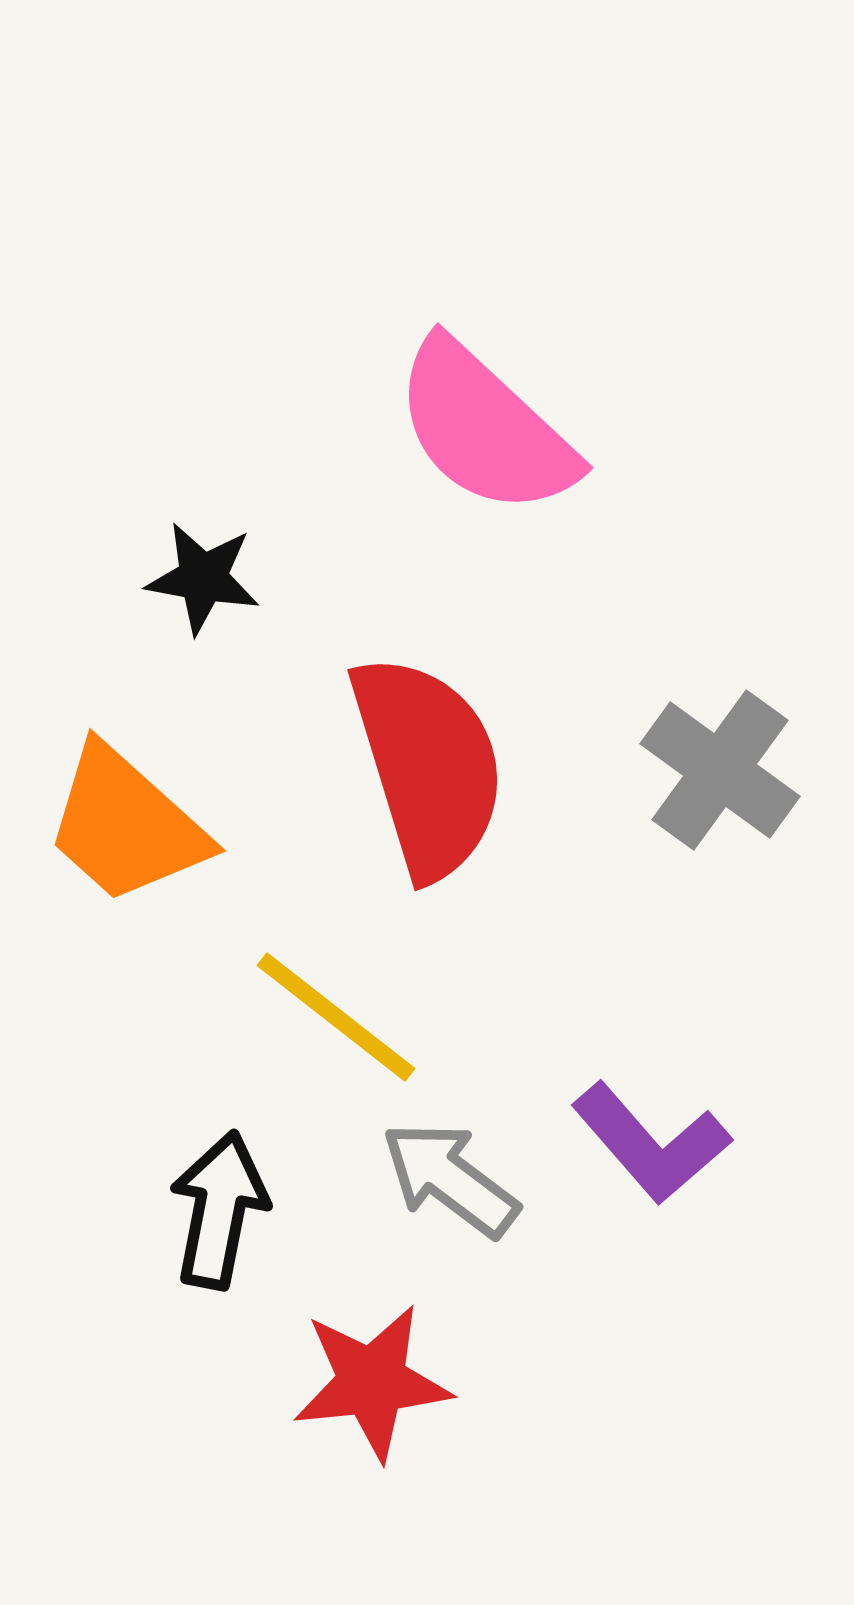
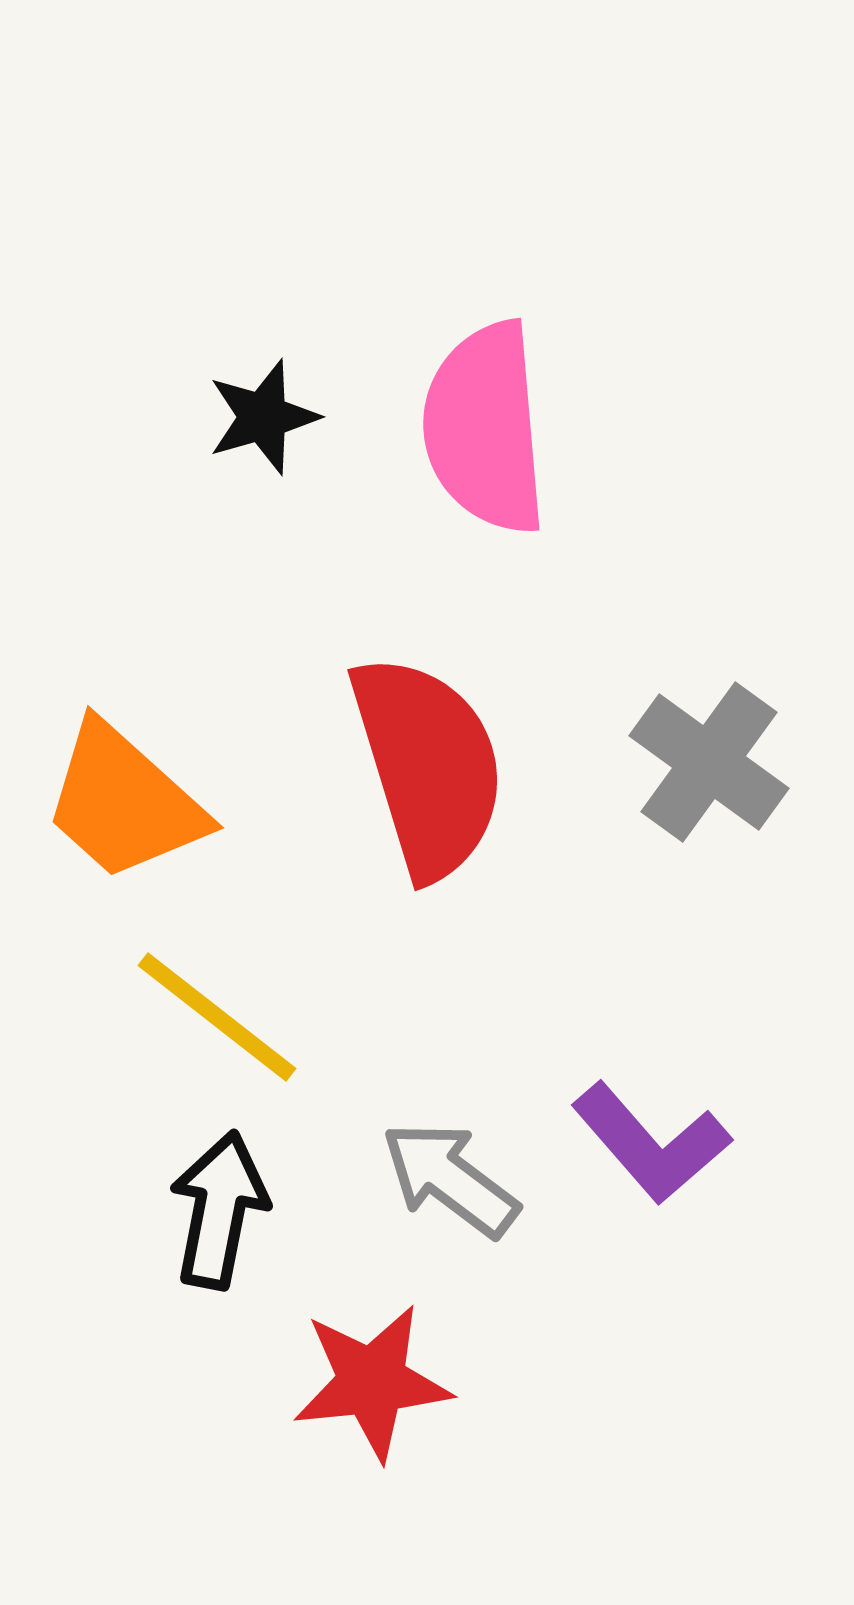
pink semicircle: rotated 42 degrees clockwise
black star: moved 60 px right, 161 px up; rotated 26 degrees counterclockwise
gray cross: moved 11 px left, 8 px up
orange trapezoid: moved 2 px left, 23 px up
yellow line: moved 119 px left
